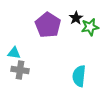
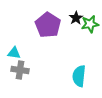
green star: moved 3 px up
